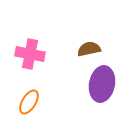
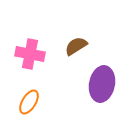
brown semicircle: moved 13 px left, 3 px up; rotated 20 degrees counterclockwise
